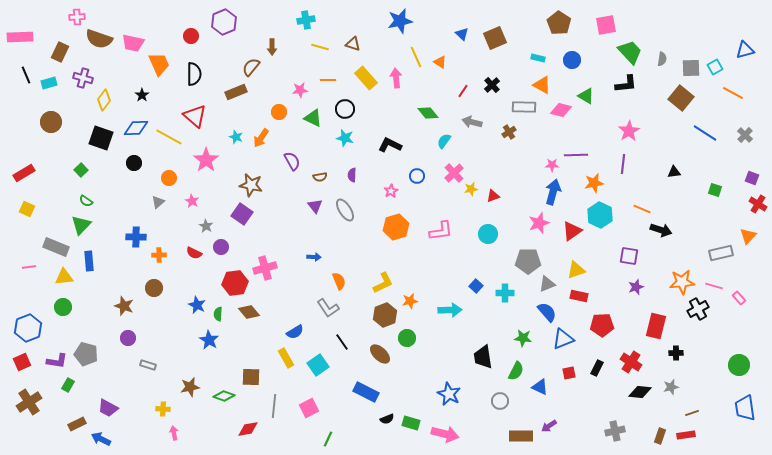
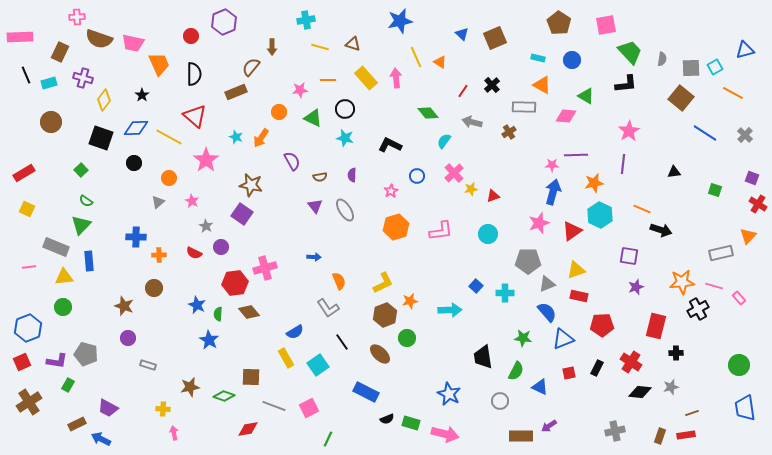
pink diamond at (561, 110): moved 5 px right, 6 px down; rotated 10 degrees counterclockwise
gray line at (274, 406): rotated 75 degrees counterclockwise
